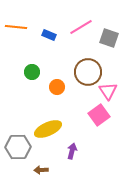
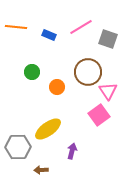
gray square: moved 1 px left, 1 px down
yellow ellipse: rotated 12 degrees counterclockwise
